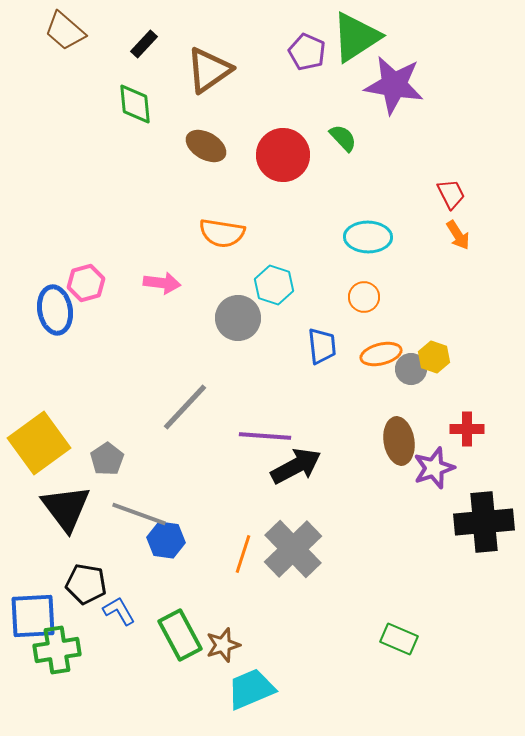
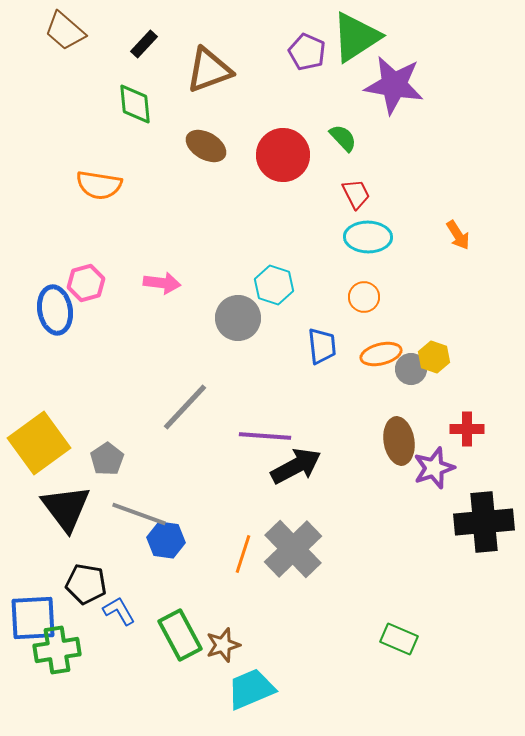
brown triangle at (209, 70): rotated 15 degrees clockwise
red trapezoid at (451, 194): moved 95 px left
orange semicircle at (222, 233): moved 123 px left, 48 px up
blue square at (33, 616): moved 2 px down
